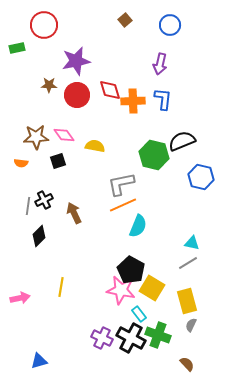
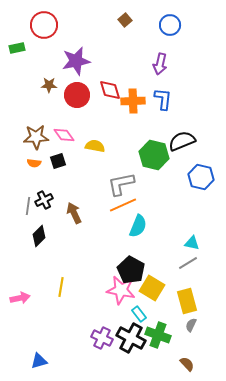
orange semicircle at (21, 163): moved 13 px right
